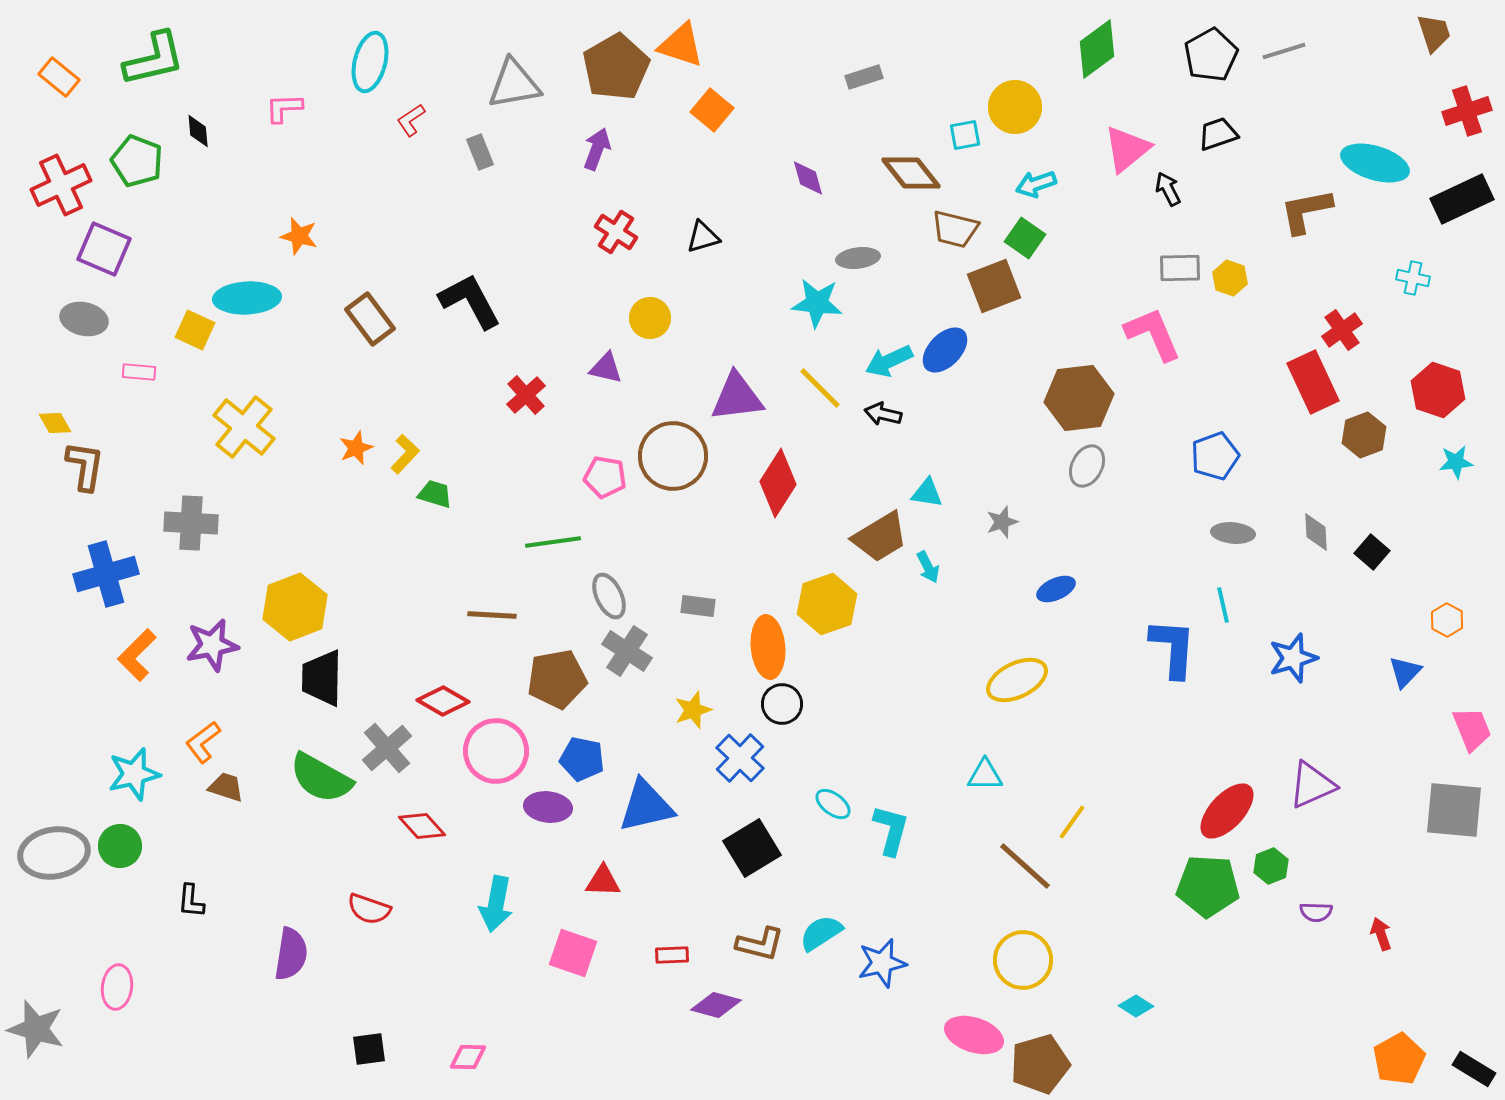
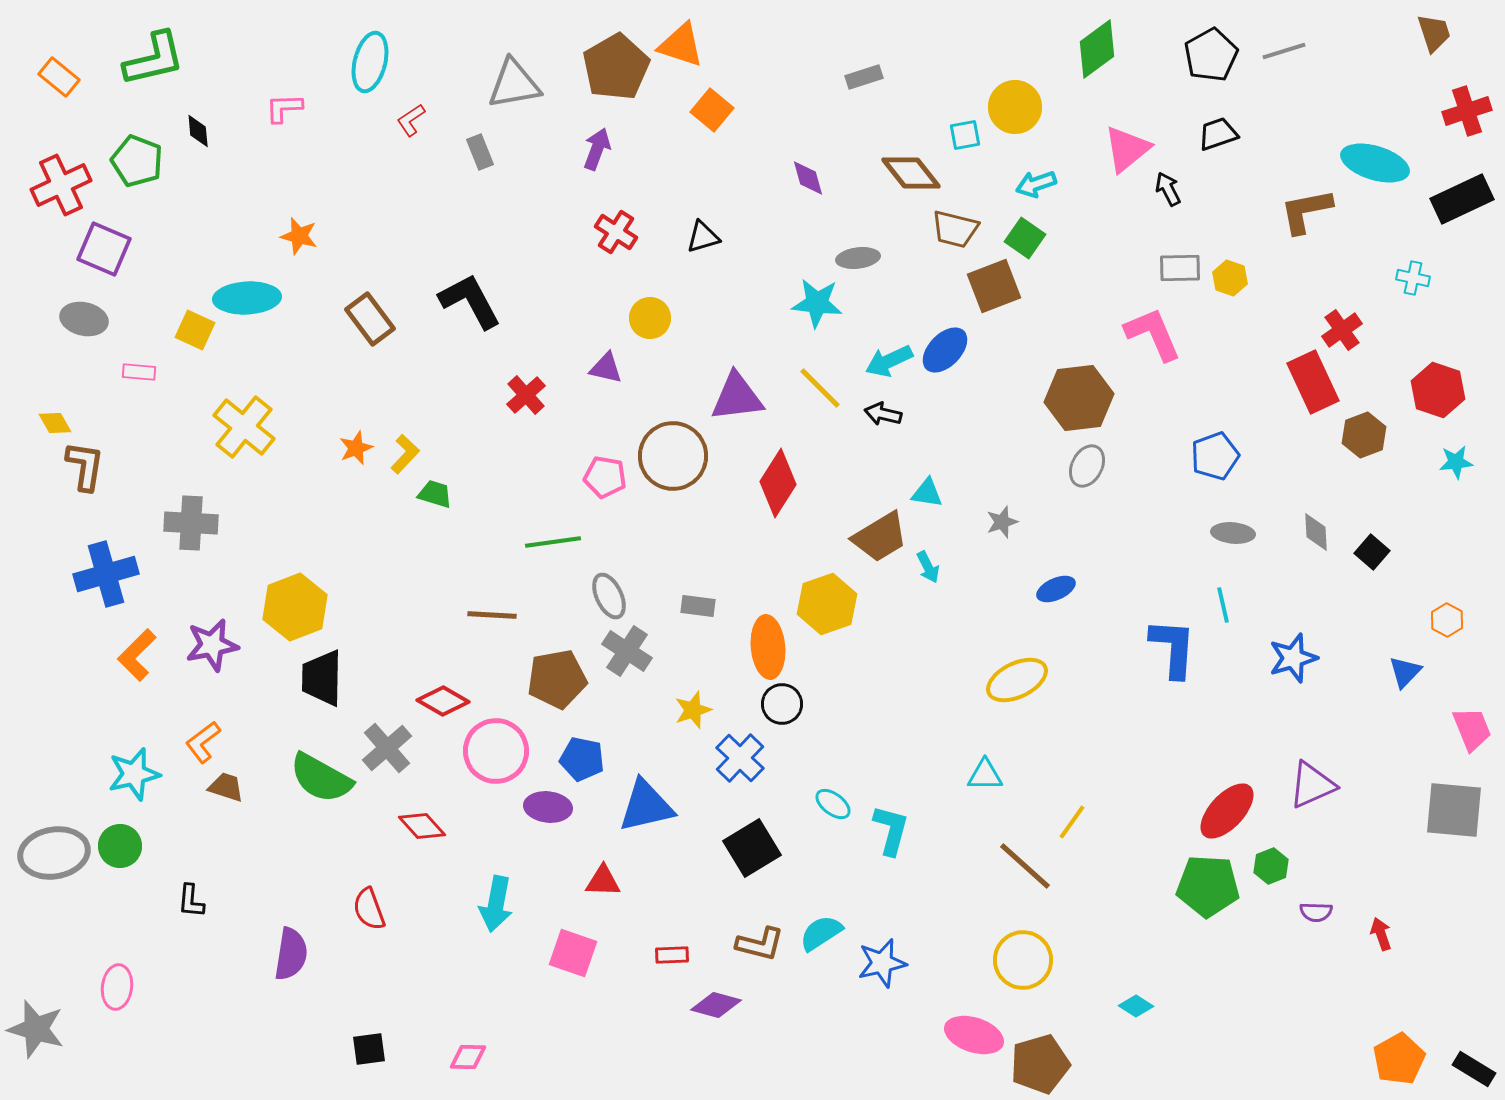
red semicircle at (369, 909): rotated 51 degrees clockwise
